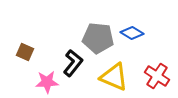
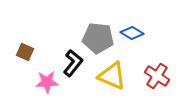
yellow triangle: moved 2 px left, 1 px up
